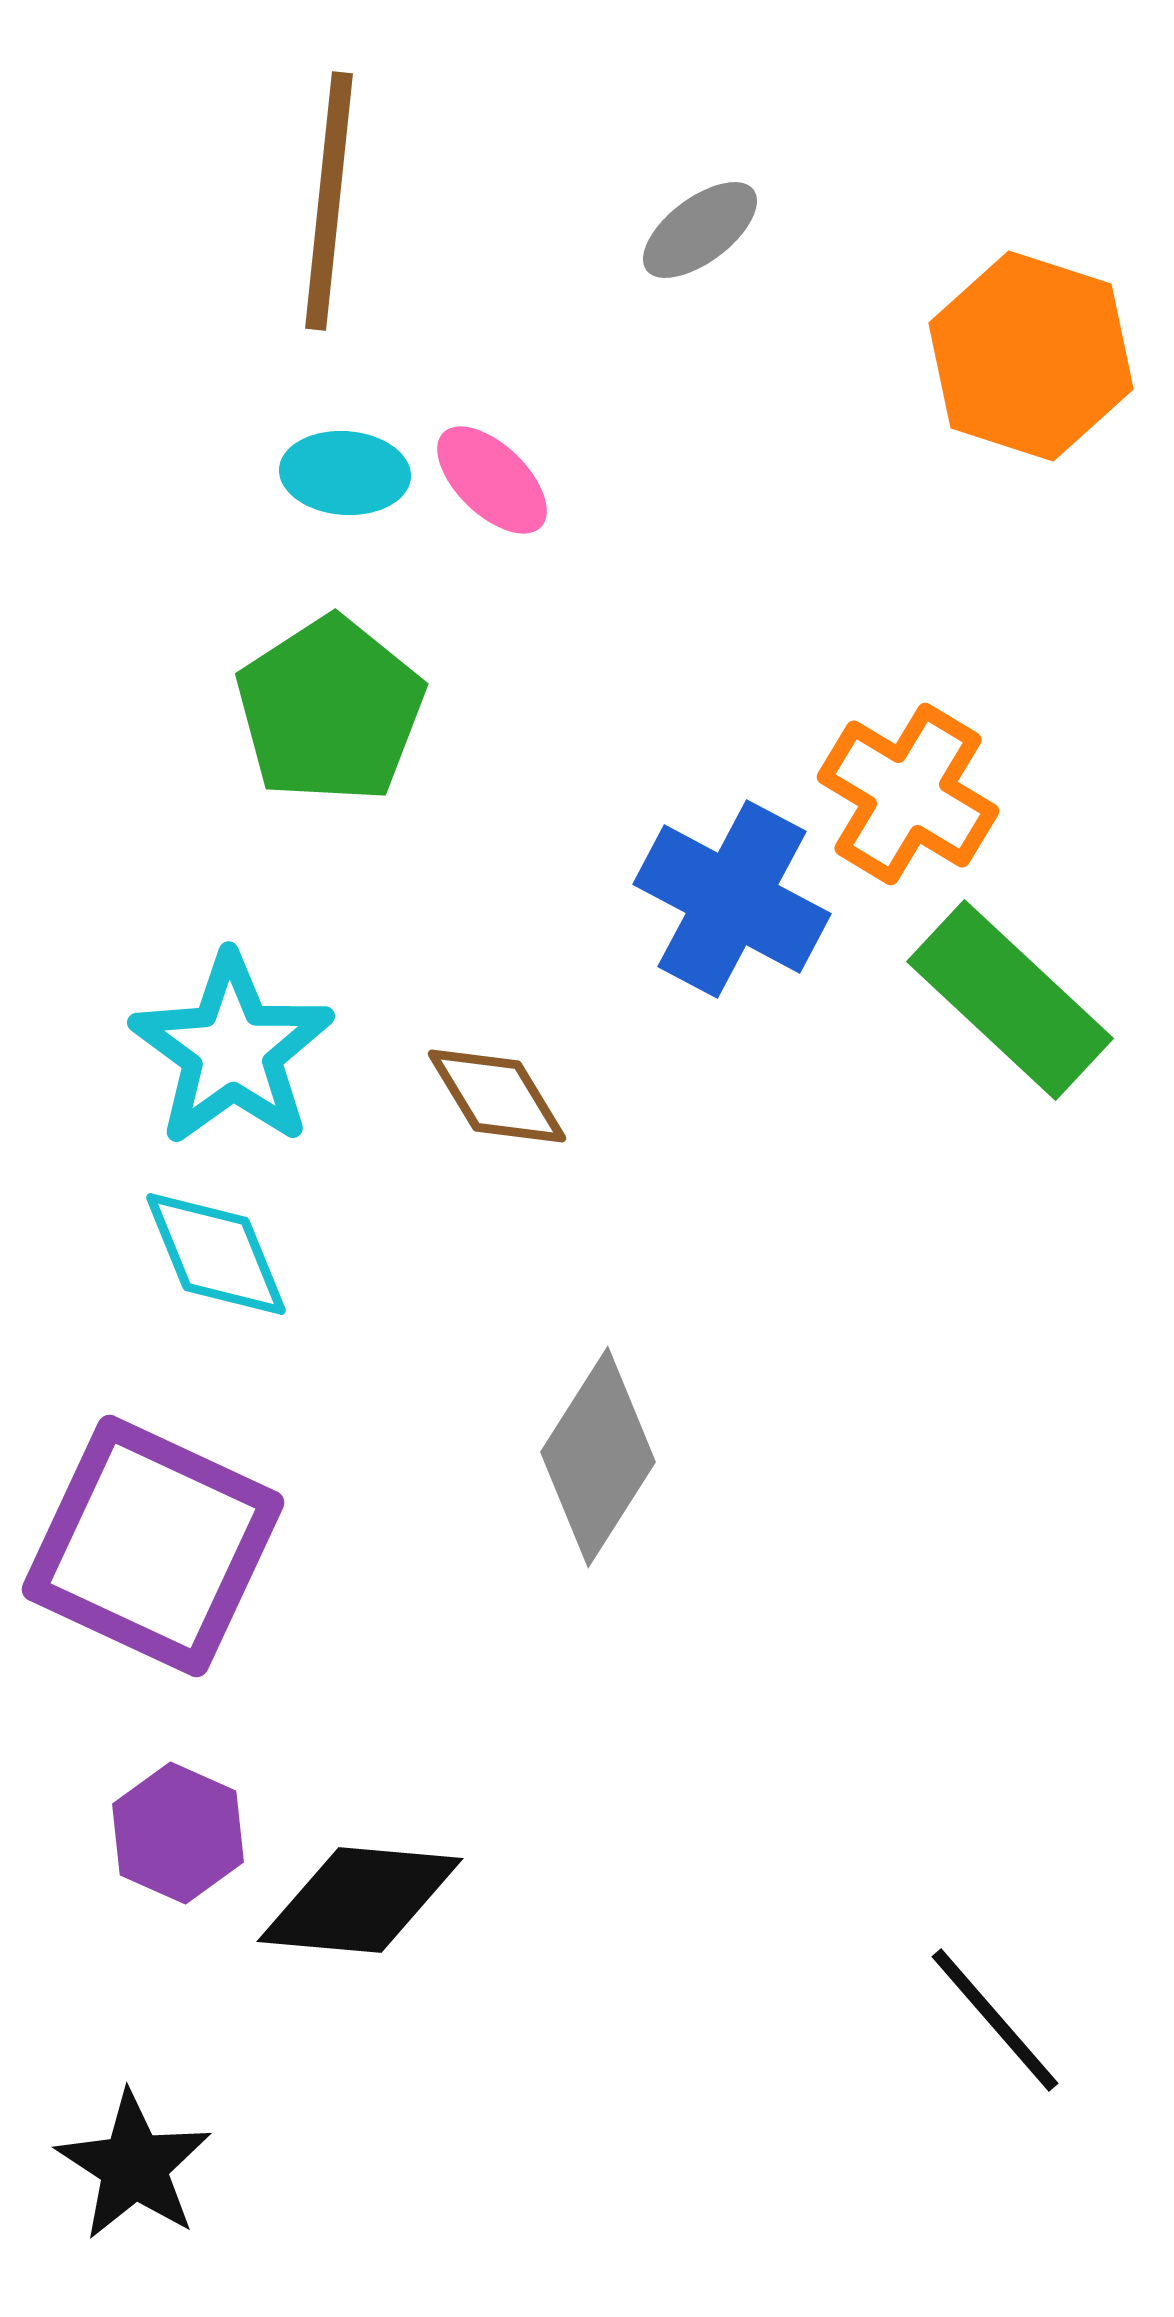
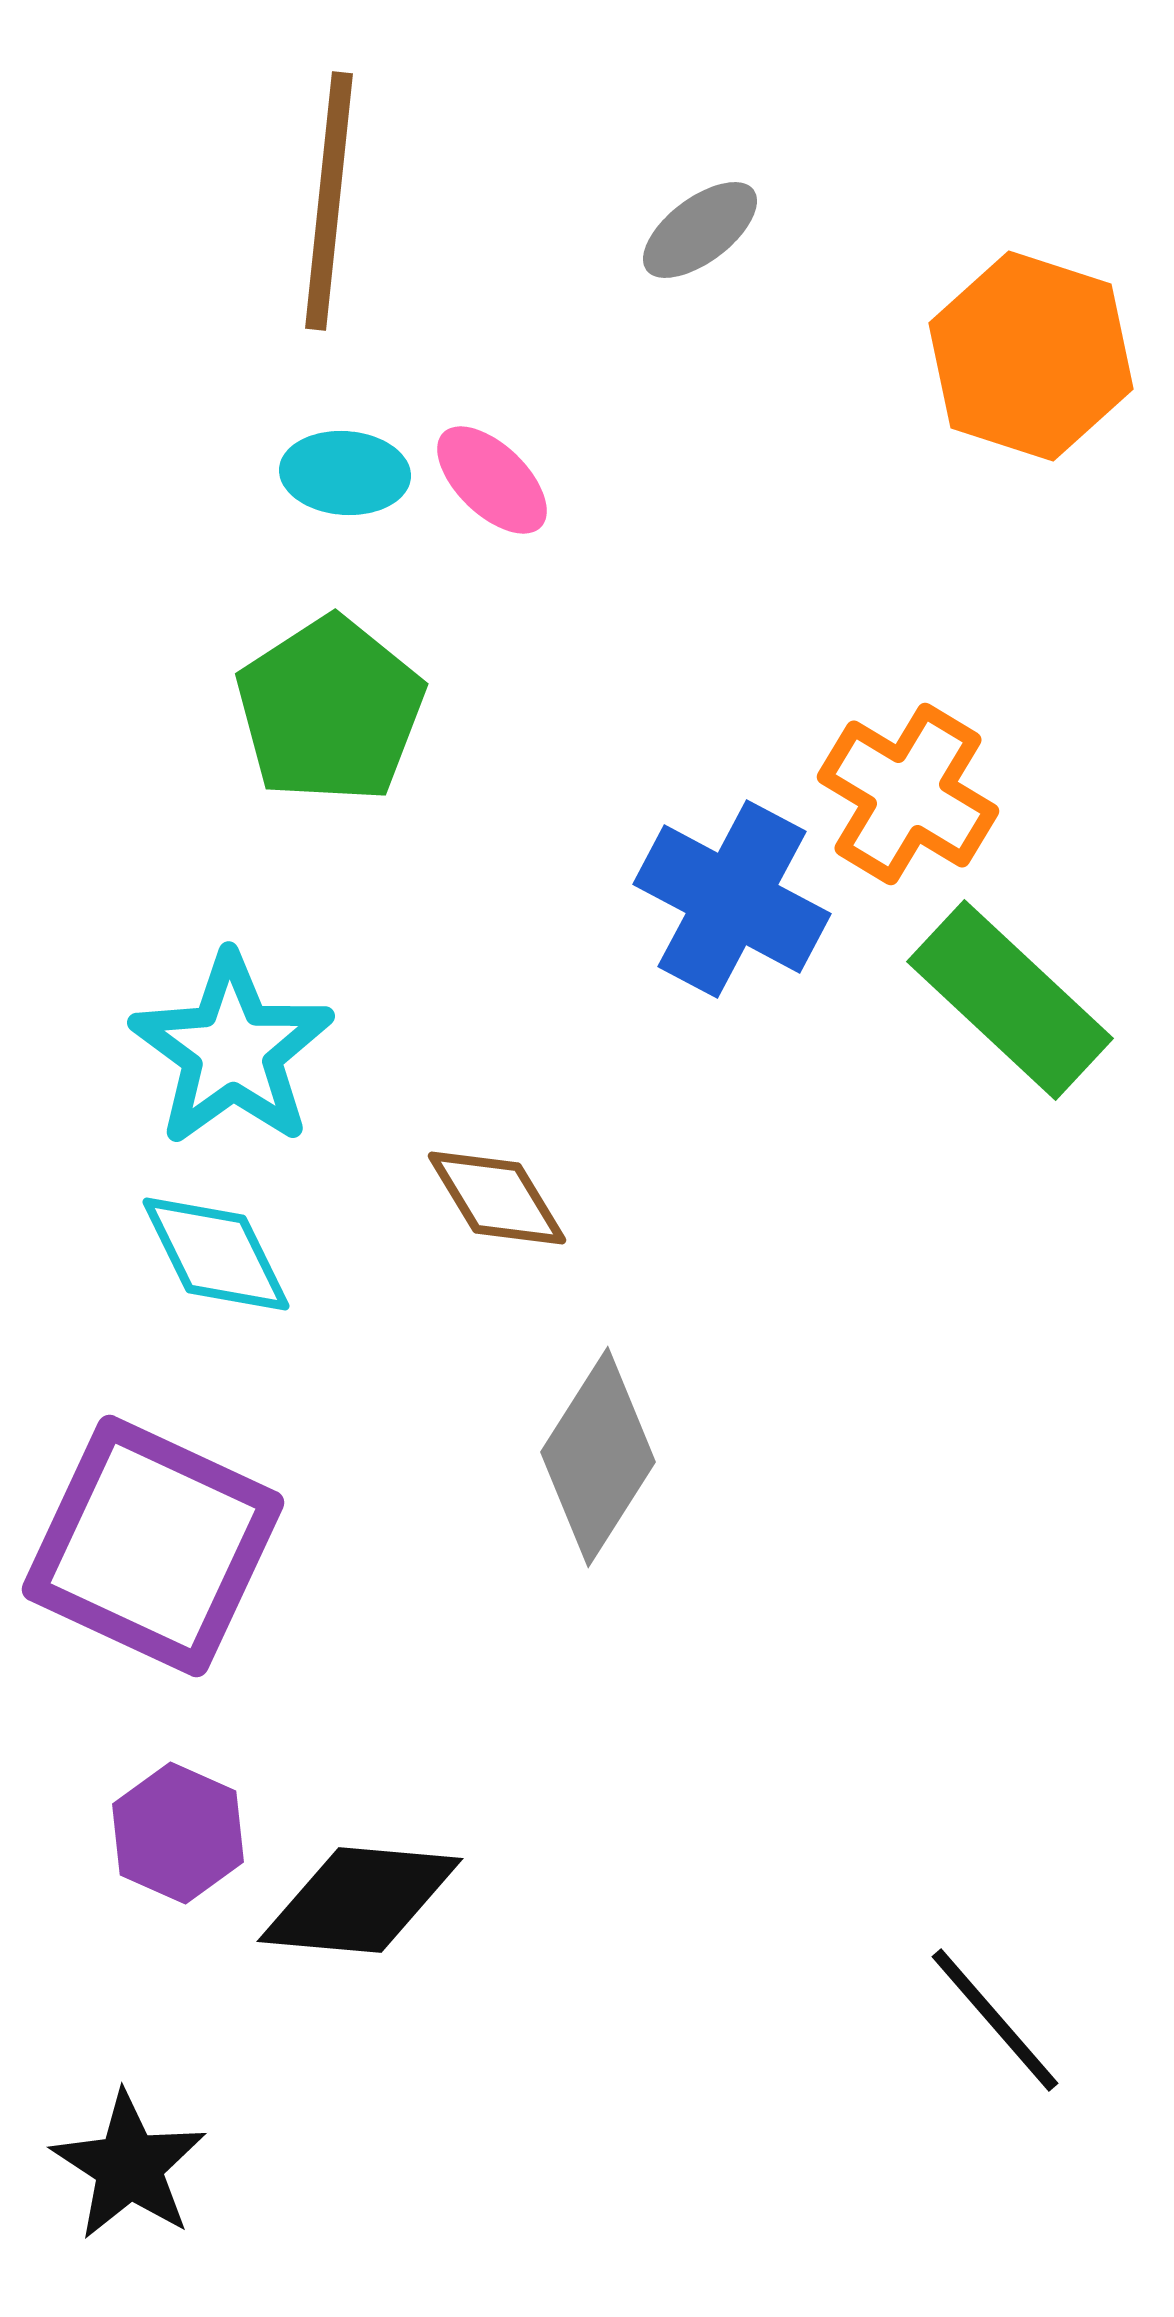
brown diamond: moved 102 px down
cyan diamond: rotated 4 degrees counterclockwise
black star: moved 5 px left
